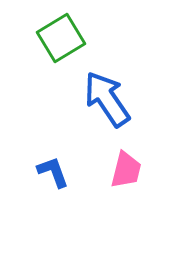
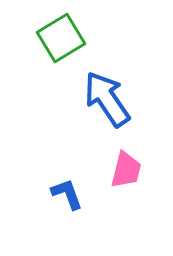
blue L-shape: moved 14 px right, 22 px down
